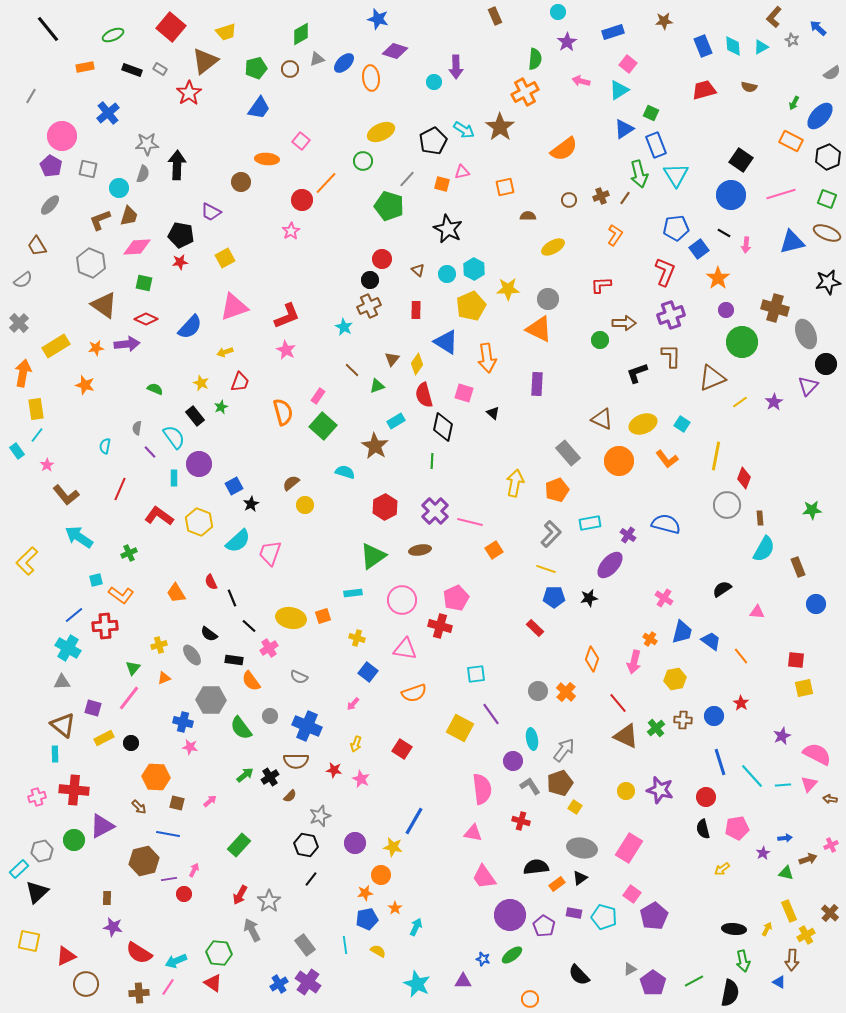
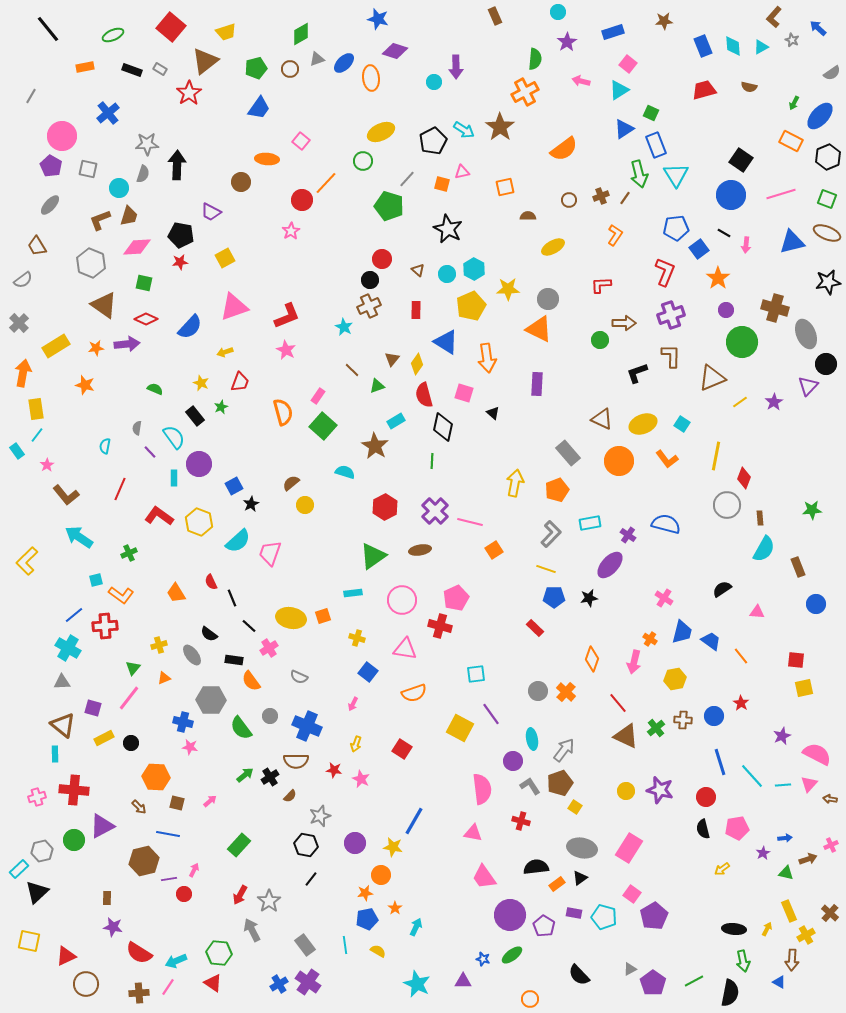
pink arrow at (353, 704): rotated 16 degrees counterclockwise
